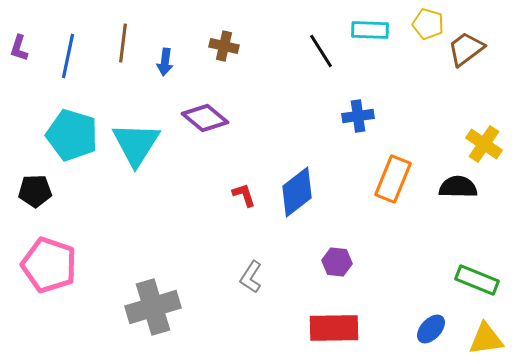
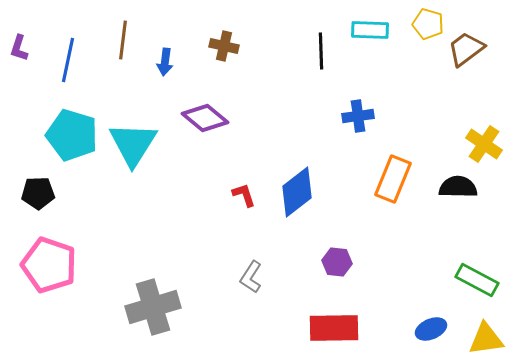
brown line: moved 3 px up
black line: rotated 30 degrees clockwise
blue line: moved 4 px down
cyan triangle: moved 3 px left
black pentagon: moved 3 px right, 2 px down
green rectangle: rotated 6 degrees clockwise
blue ellipse: rotated 24 degrees clockwise
